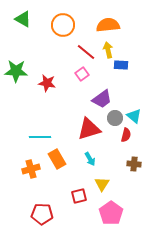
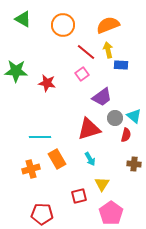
orange semicircle: rotated 15 degrees counterclockwise
purple trapezoid: moved 2 px up
